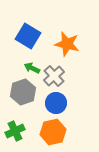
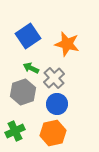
blue square: rotated 25 degrees clockwise
green arrow: moved 1 px left
gray cross: moved 2 px down
blue circle: moved 1 px right, 1 px down
orange hexagon: moved 1 px down
